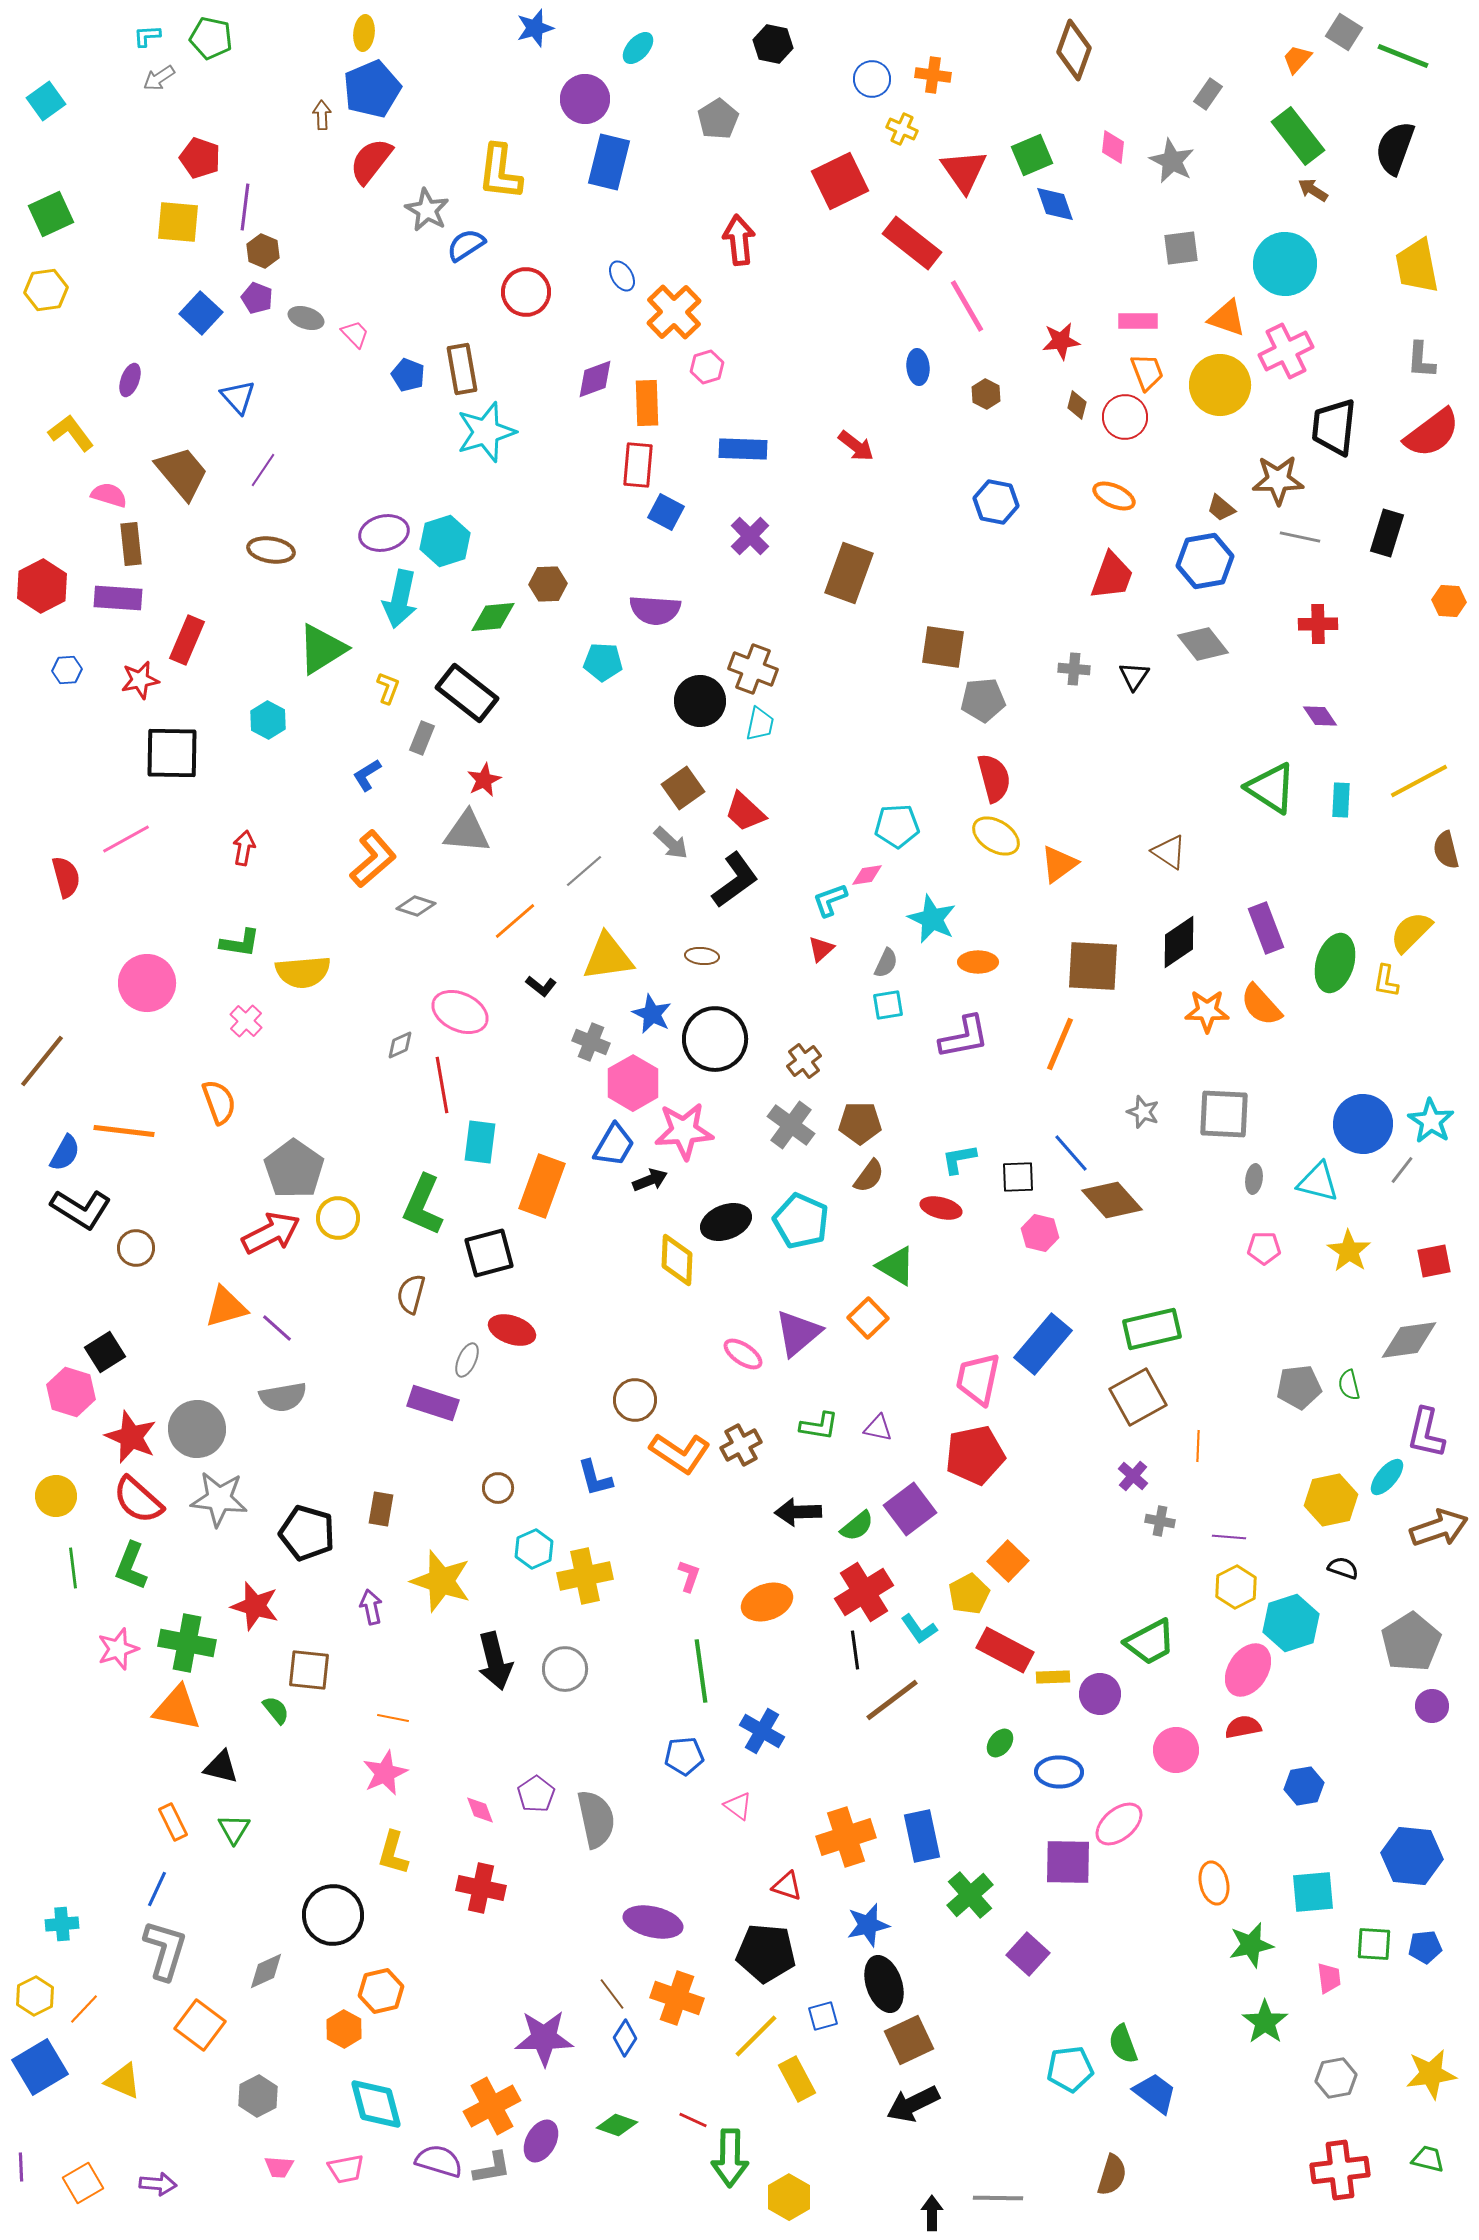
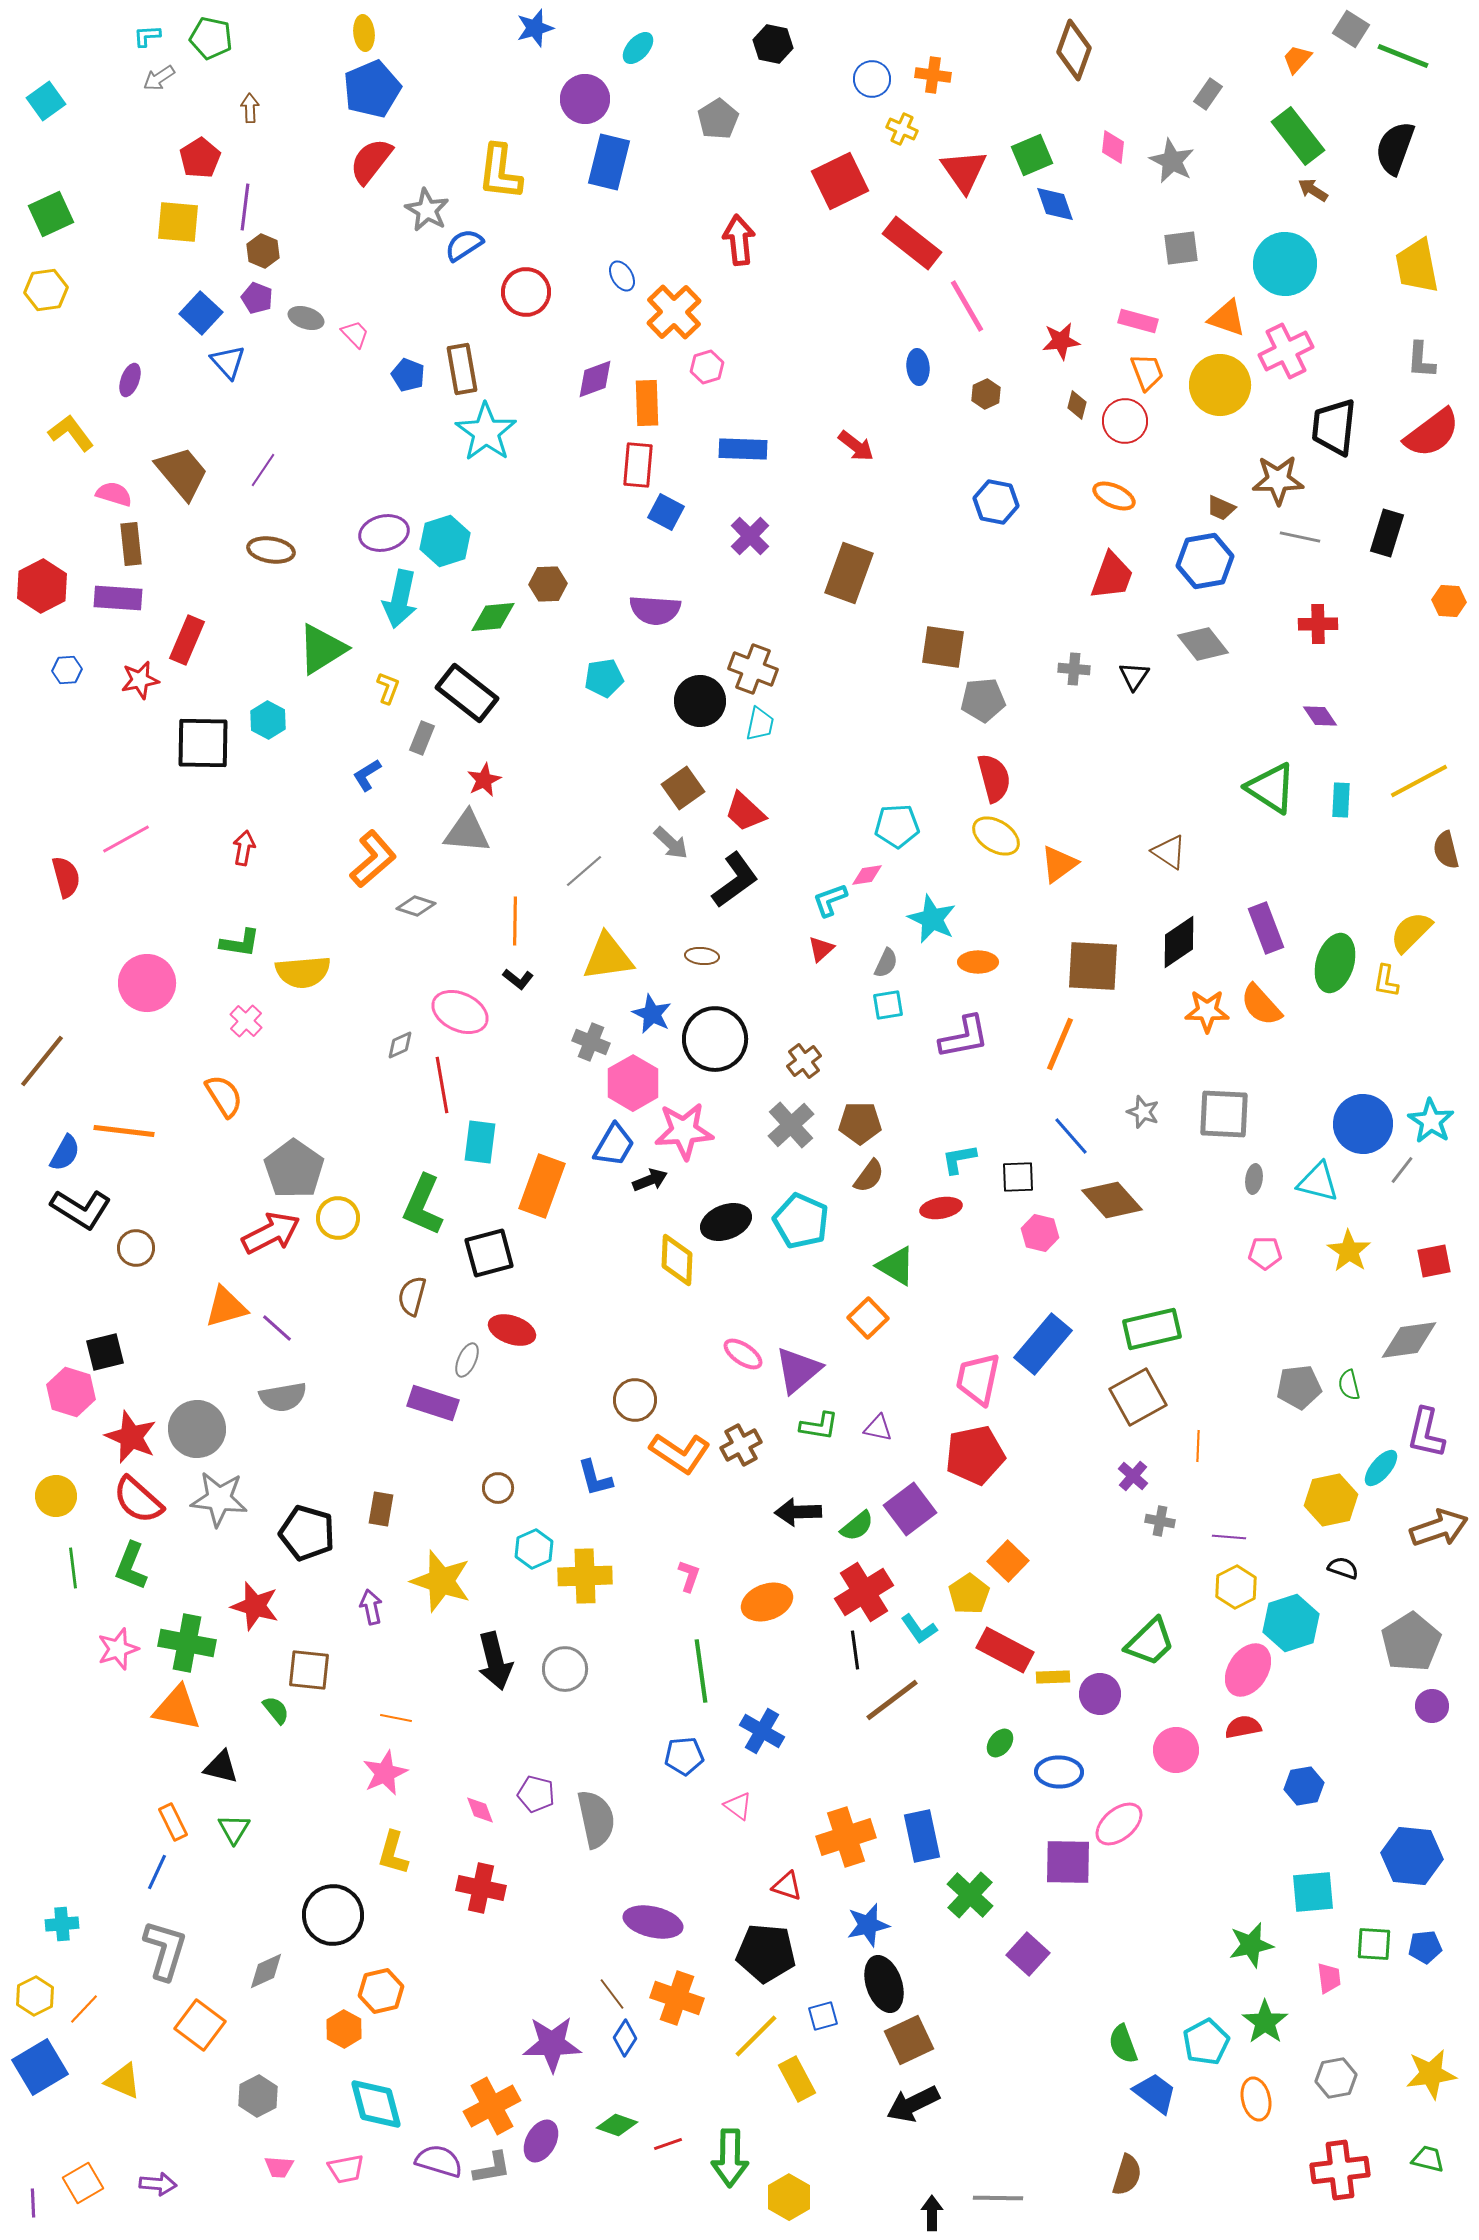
gray square at (1344, 32): moved 7 px right, 3 px up
yellow ellipse at (364, 33): rotated 12 degrees counterclockwise
brown arrow at (322, 115): moved 72 px left, 7 px up
red pentagon at (200, 158): rotated 21 degrees clockwise
blue semicircle at (466, 245): moved 2 px left
pink rectangle at (1138, 321): rotated 15 degrees clockwise
brown hexagon at (986, 394): rotated 8 degrees clockwise
blue triangle at (238, 397): moved 10 px left, 35 px up
red circle at (1125, 417): moved 4 px down
cyan star at (486, 432): rotated 20 degrees counterclockwise
pink semicircle at (109, 495): moved 5 px right, 1 px up
brown trapezoid at (1221, 508): rotated 16 degrees counterclockwise
cyan pentagon at (603, 662): moved 1 px right, 16 px down; rotated 12 degrees counterclockwise
black square at (172, 753): moved 31 px right, 10 px up
orange line at (515, 921): rotated 48 degrees counterclockwise
black L-shape at (541, 986): moved 23 px left, 7 px up
orange semicircle at (219, 1102): moved 5 px right, 6 px up; rotated 12 degrees counterclockwise
gray cross at (791, 1125): rotated 12 degrees clockwise
blue line at (1071, 1153): moved 17 px up
red ellipse at (941, 1208): rotated 24 degrees counterclockwise
pink pentagon at (1264, 1248): moved 1 px right, 5 px down
brown semicircle at (411, 1294): moved 1 px right, 2 px down
purple triangle at (798, 1333): moved 37 px down
black square at (105, 1352): rotated 18 degrees clockwise
cyan ellipse at (1387, 1477): moved 6 px left, 9 px up
yellow cross at (585, 1576): rotated 10 degrees clockwise
yellow pentagon at (969, 1594): rotated 6 degrees counterclockwise
green trapezoid at (1150, 1642): rotated 16 degrees counterclockwise
orange line at (393, 1718): moved 3 px right
purple pentagon at (536, 1794): rotated 24 degrees counterclockwise
orange ellipse at (1214, 1883): moved 42 px right, 216 px down
blue line at (157, 1889): moved 17 px up
green cross at (970, 1895): rotated 6 degrees counterclockwise
purple star at (544, 2038): moved 8 px right, 6 px down
cyan pentagon at (1070, 2069): moved 136 px right, 27 px up; rotated 21 degrees counterclockwise
red line at (693, 2120): moved 25 px left, 24 px down; rotated 44 degrees counterclockwise
purple line at (21, 2167): moved 12 px right, 36 px down
brown semicircle at (1112, 2175): moved 15 px right
